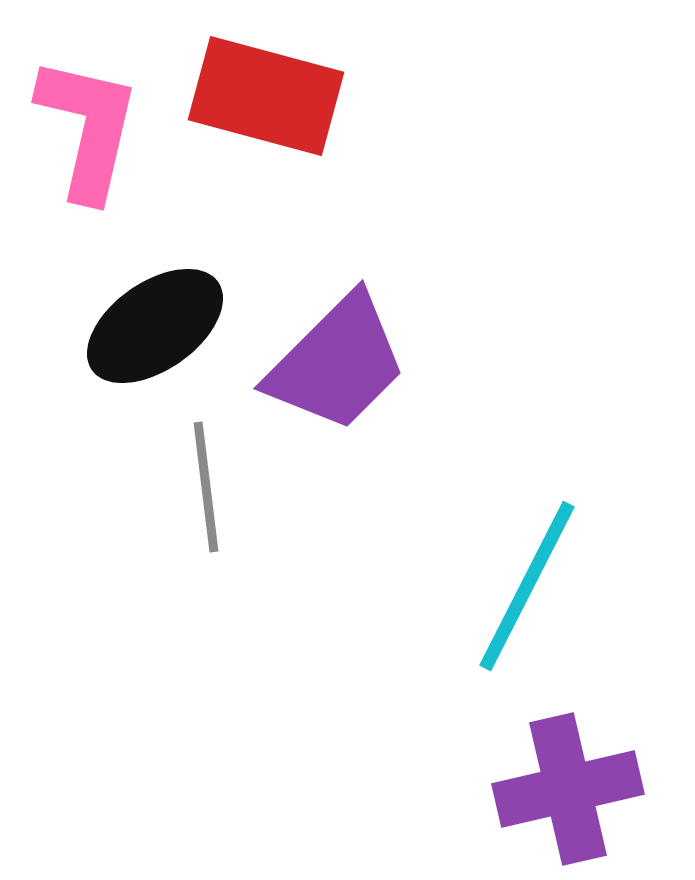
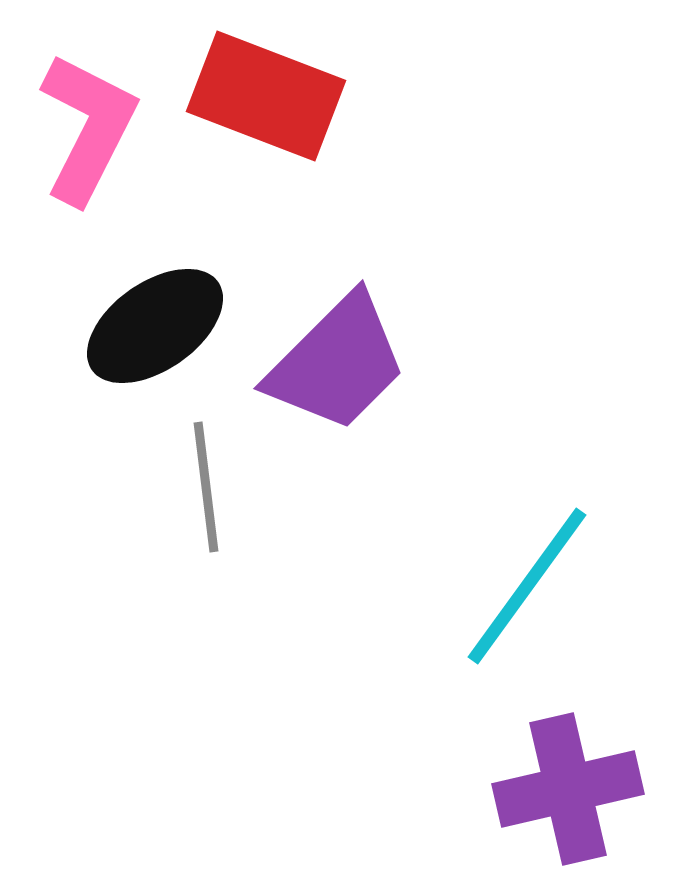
red rectangle: rotated 6 degrees clockwise
pink L-shape: rotated 14 degrees clockwise
cyan line: rotated 9 degrees clockwise
